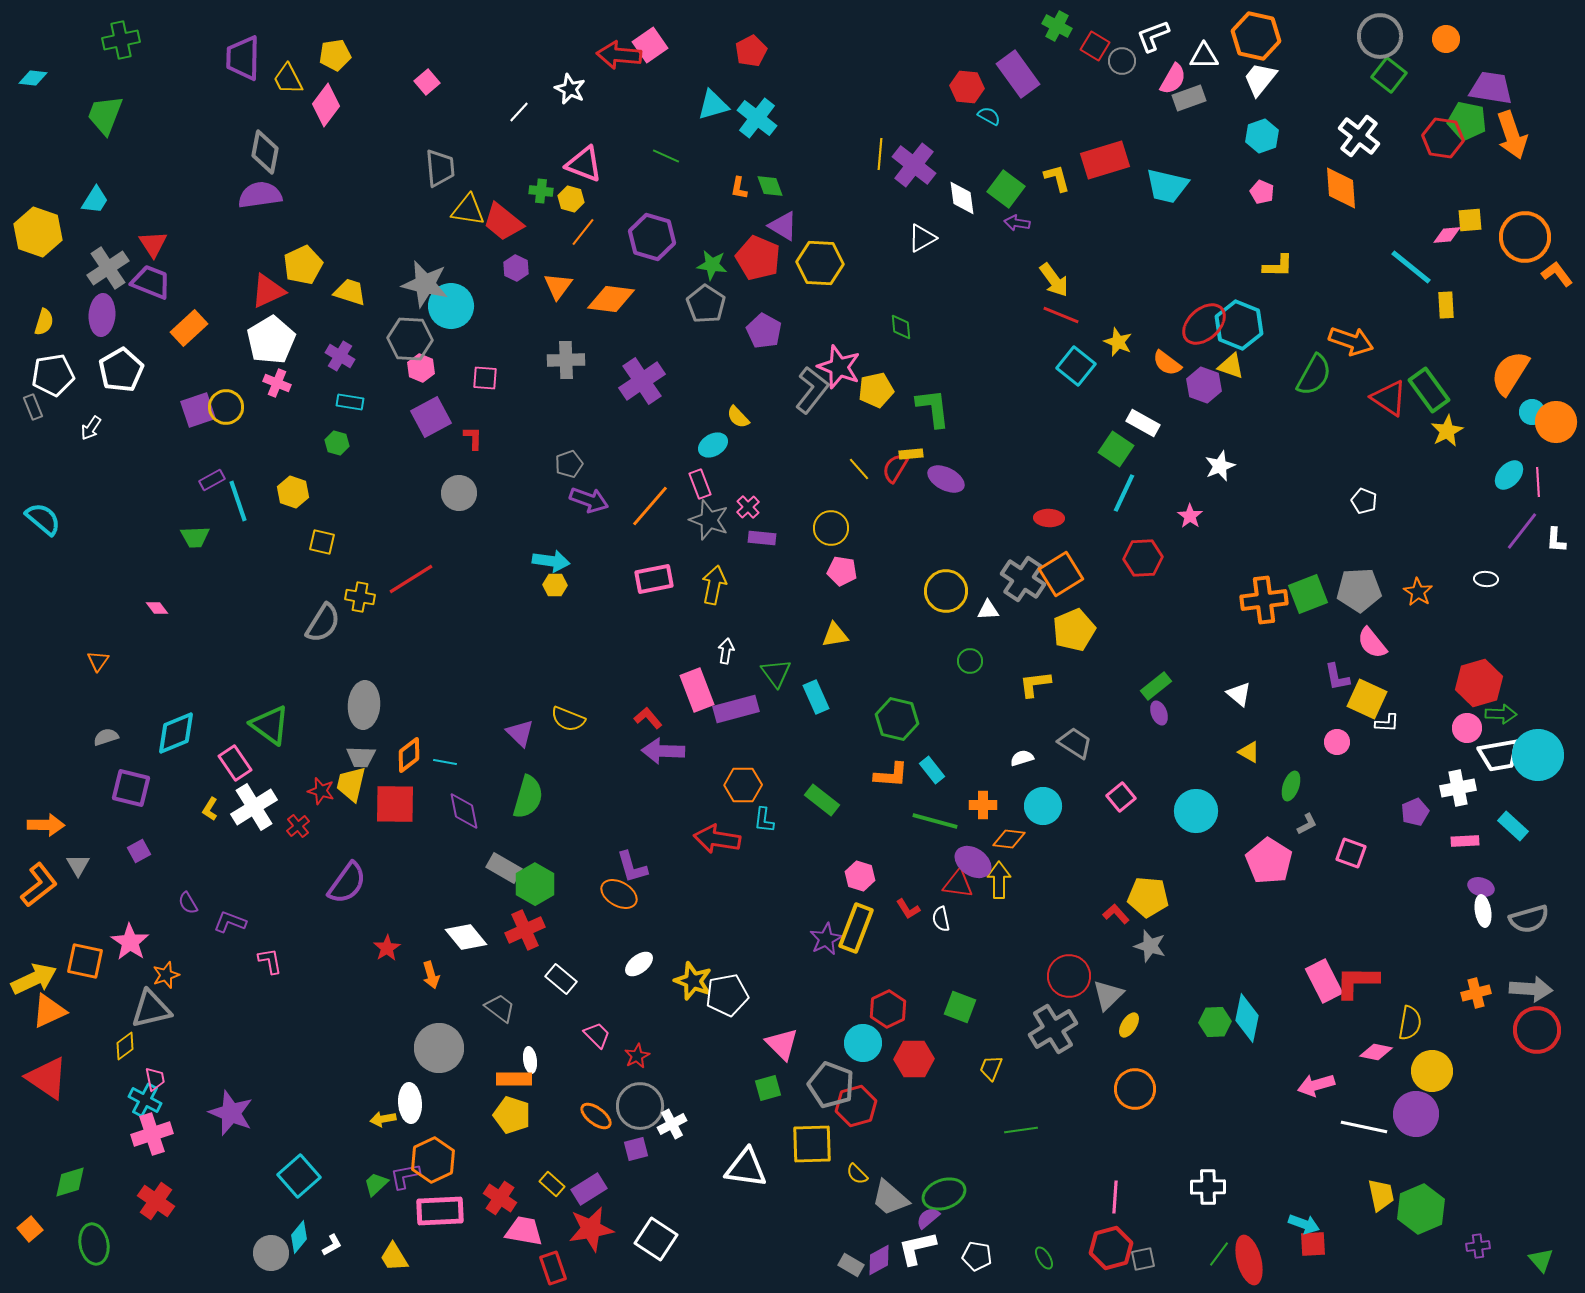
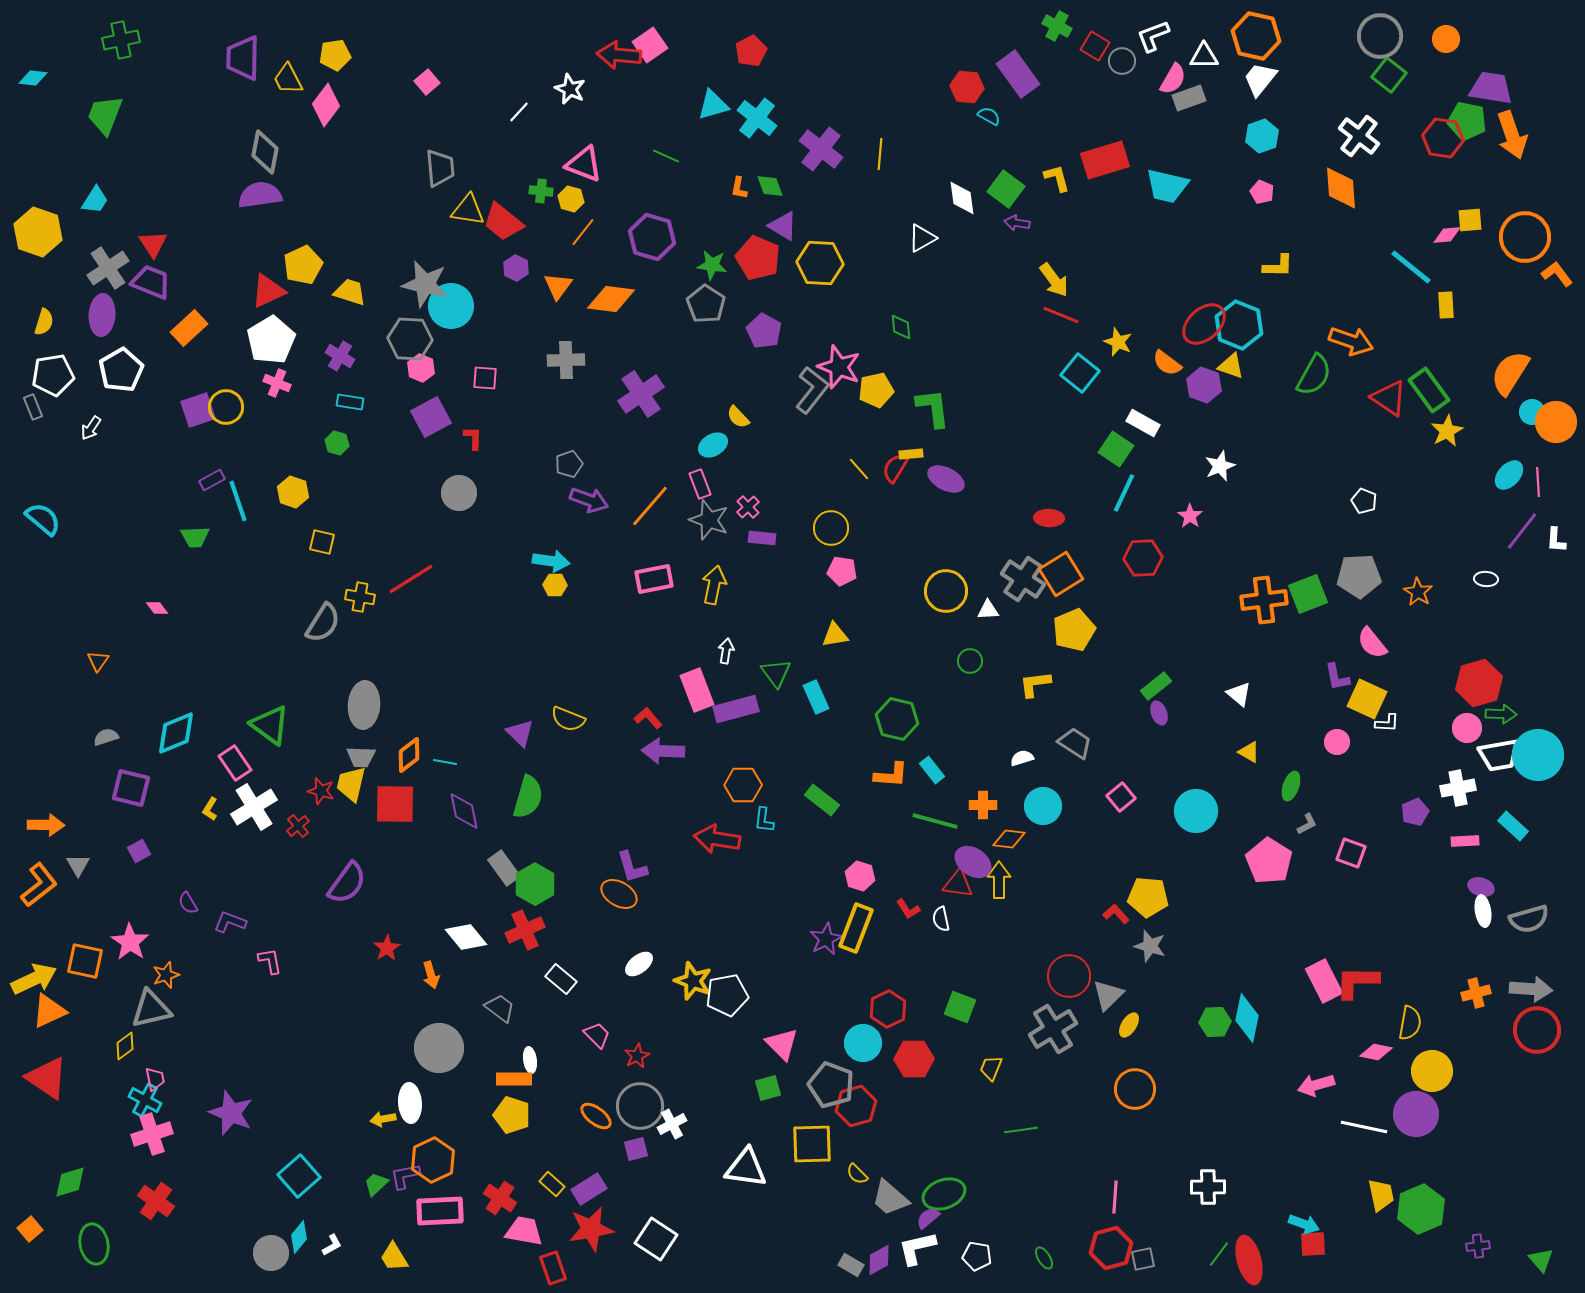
purple cross at (914, 165): moved 93 px left, 16 px up
cyan square at (1076, 366): moved 4 px right, 7 px down
purple cross at (642, 381): moved 1 px left, 13 px down
gray pentagon at (1359, 590): moved 14 px up
gray rectangle at (504, 868): rotated 24 degrees clockwise
